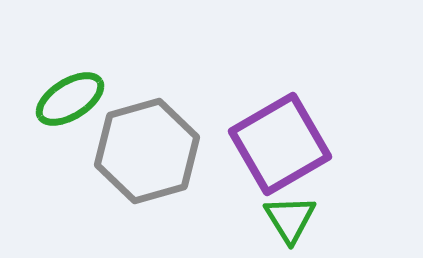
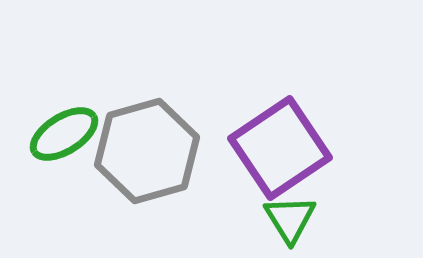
green ellipse: moved 6 px left, 35 px down
purple square: moved 4 px down; rotated 4 degrees counterclockwise
